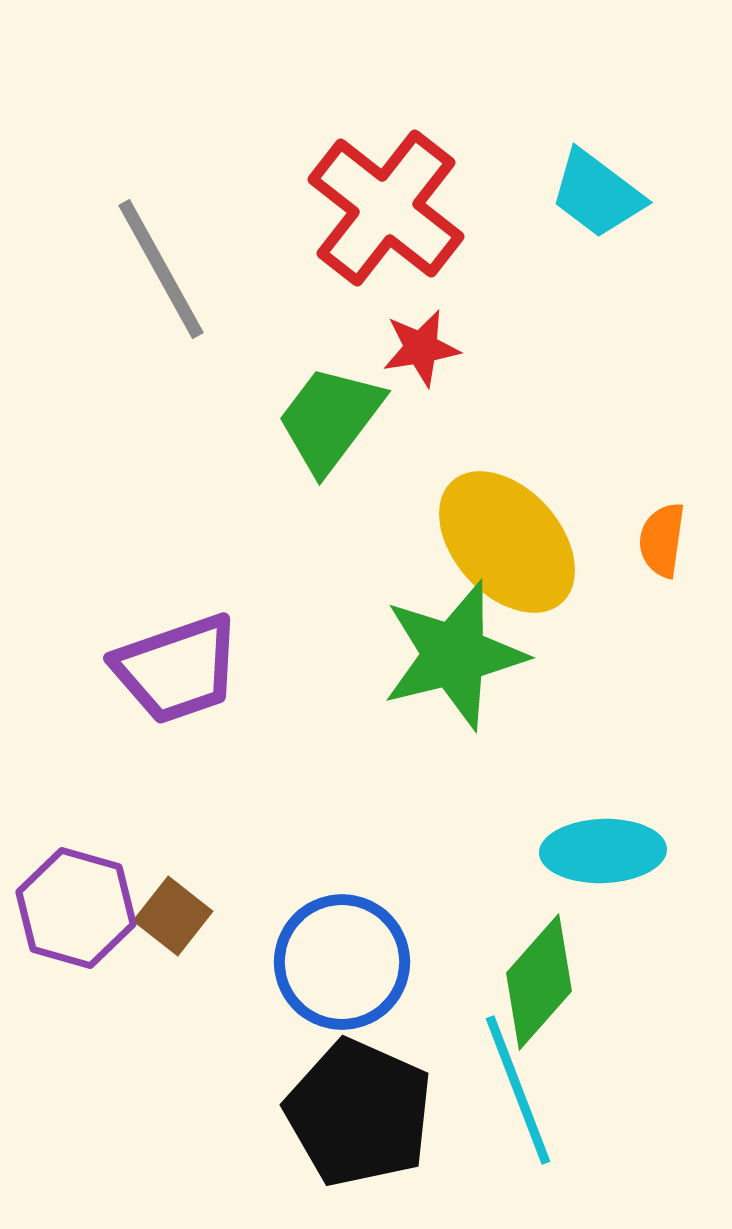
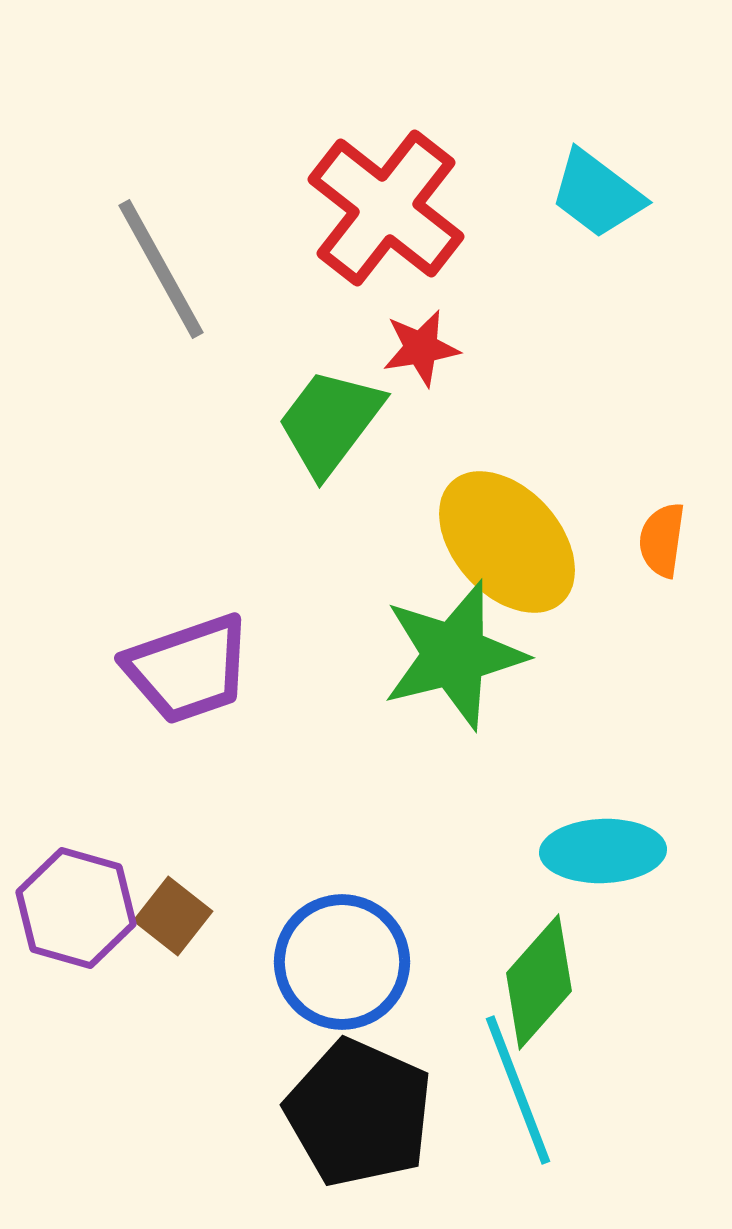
green trapezoid: moved 3 px down
purple trapezoid: moved 11 px right
